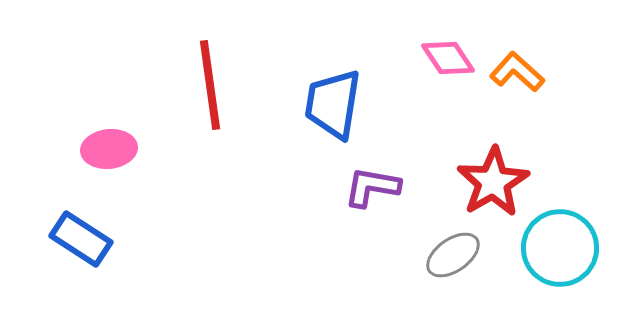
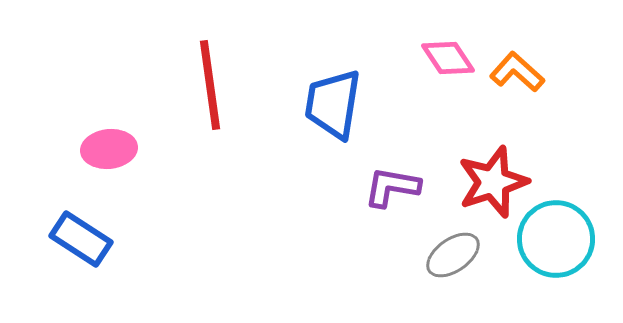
red star: rotated 12 degrees clockwise
purple L-shape: moved 20 px right
cyan circle: moved 4 px left, 9 px up
